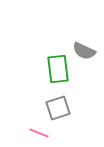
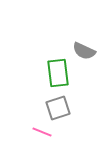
green rectangle: moved 4 px down
pink line: moved 3 px right, 1 px up
